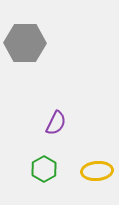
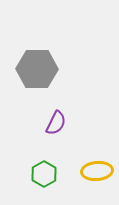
gray hexagon: moved 12 px right, 26 px down
green hexagon: moved 5 px down
